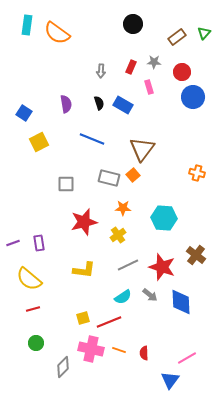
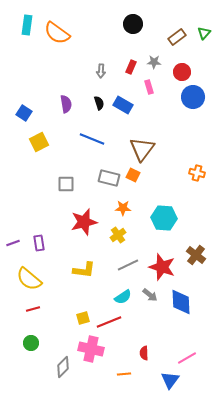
orange square at (133, 175): rotated 24 degrees counterclockwise
green circle at (36, 343): moved 5 px left
orange line at (119, 350): moved 5 px right, 24 px down; rotated 24 degrees counterclockwise
